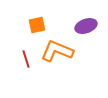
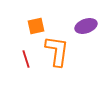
orange square: moved 1 px left, 1 px down
orange L-shape: rotated 76 degrees clockwise
